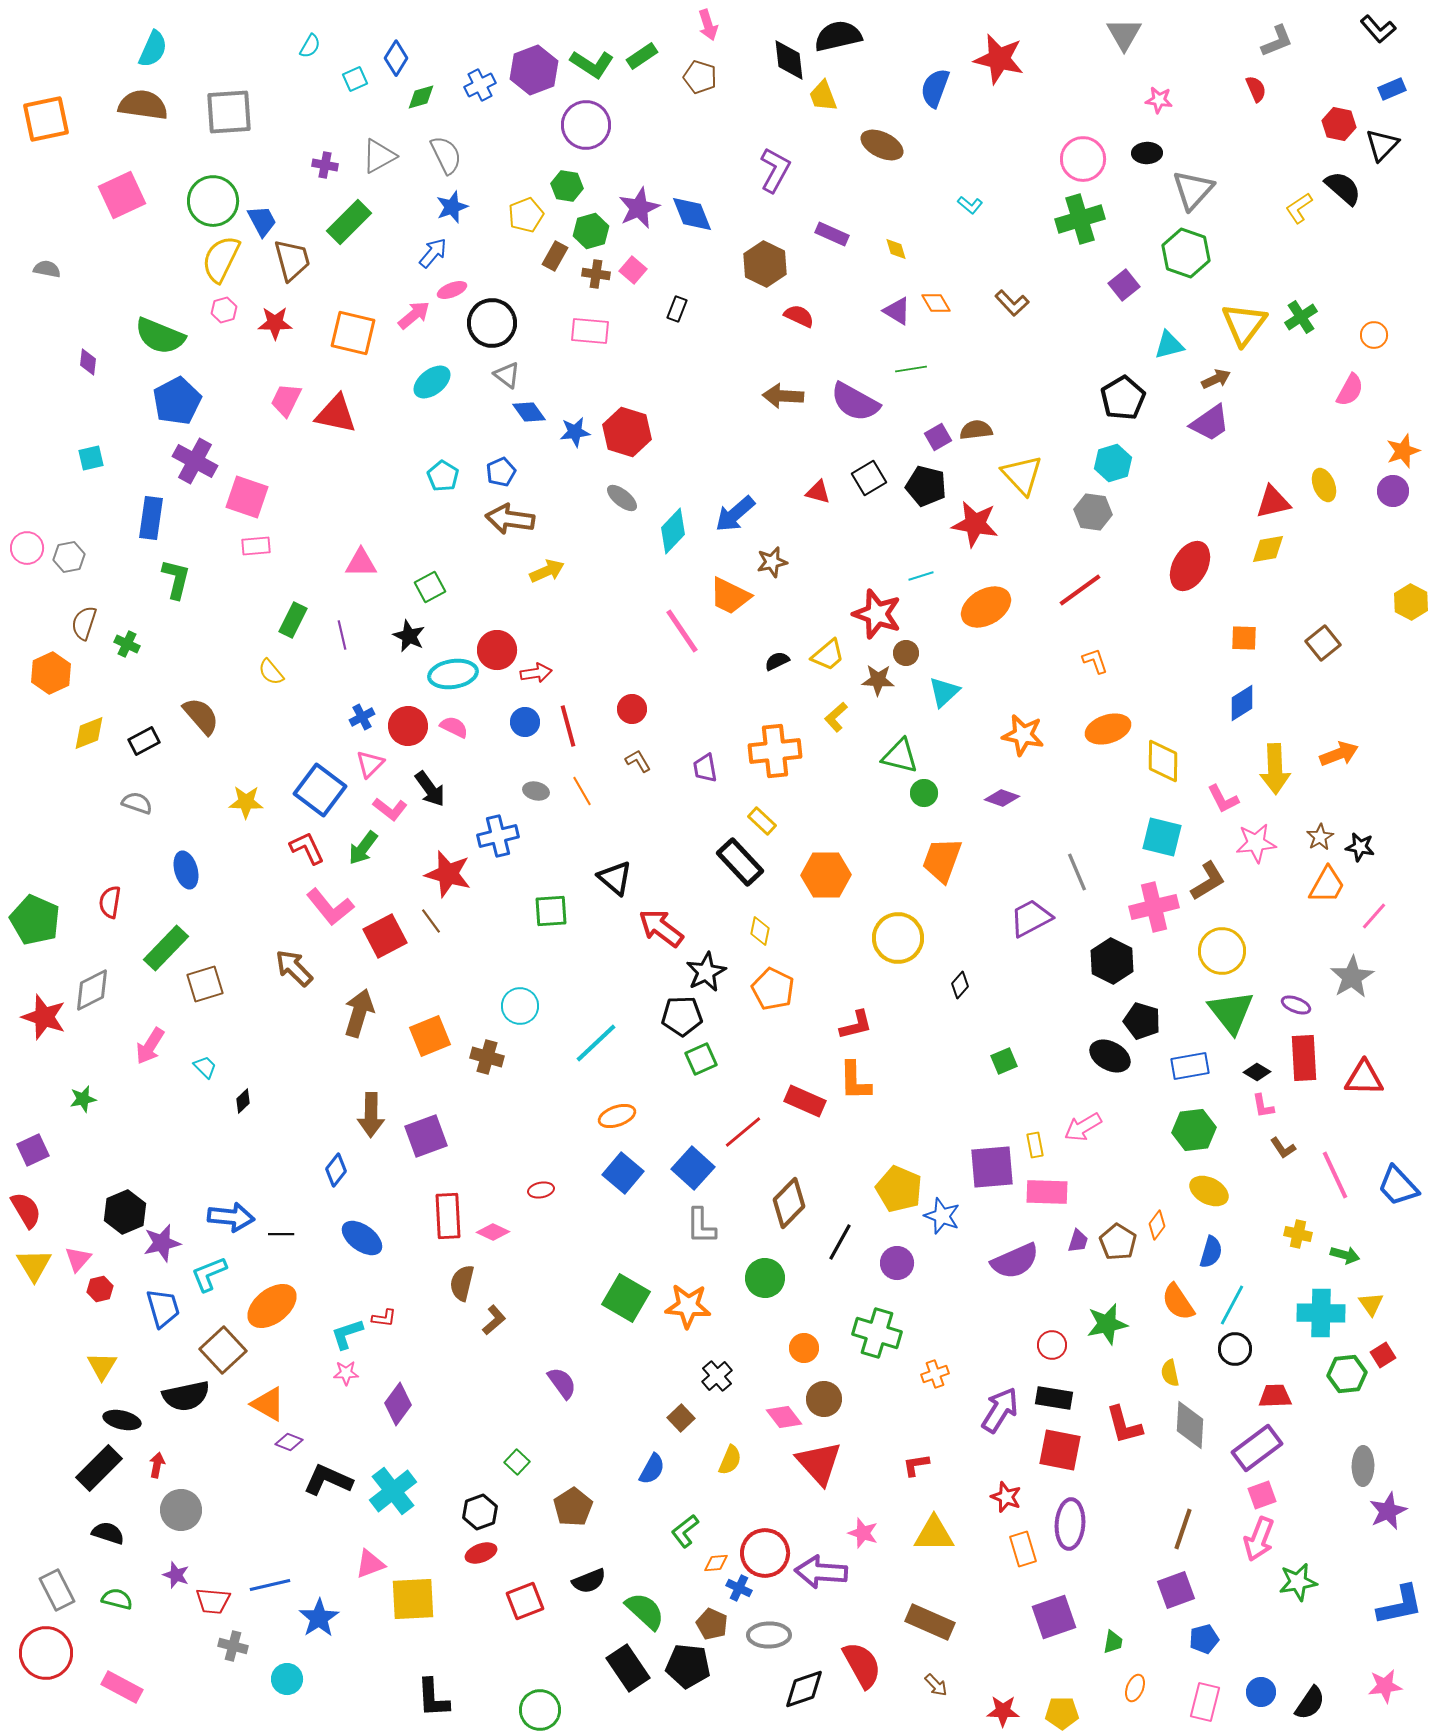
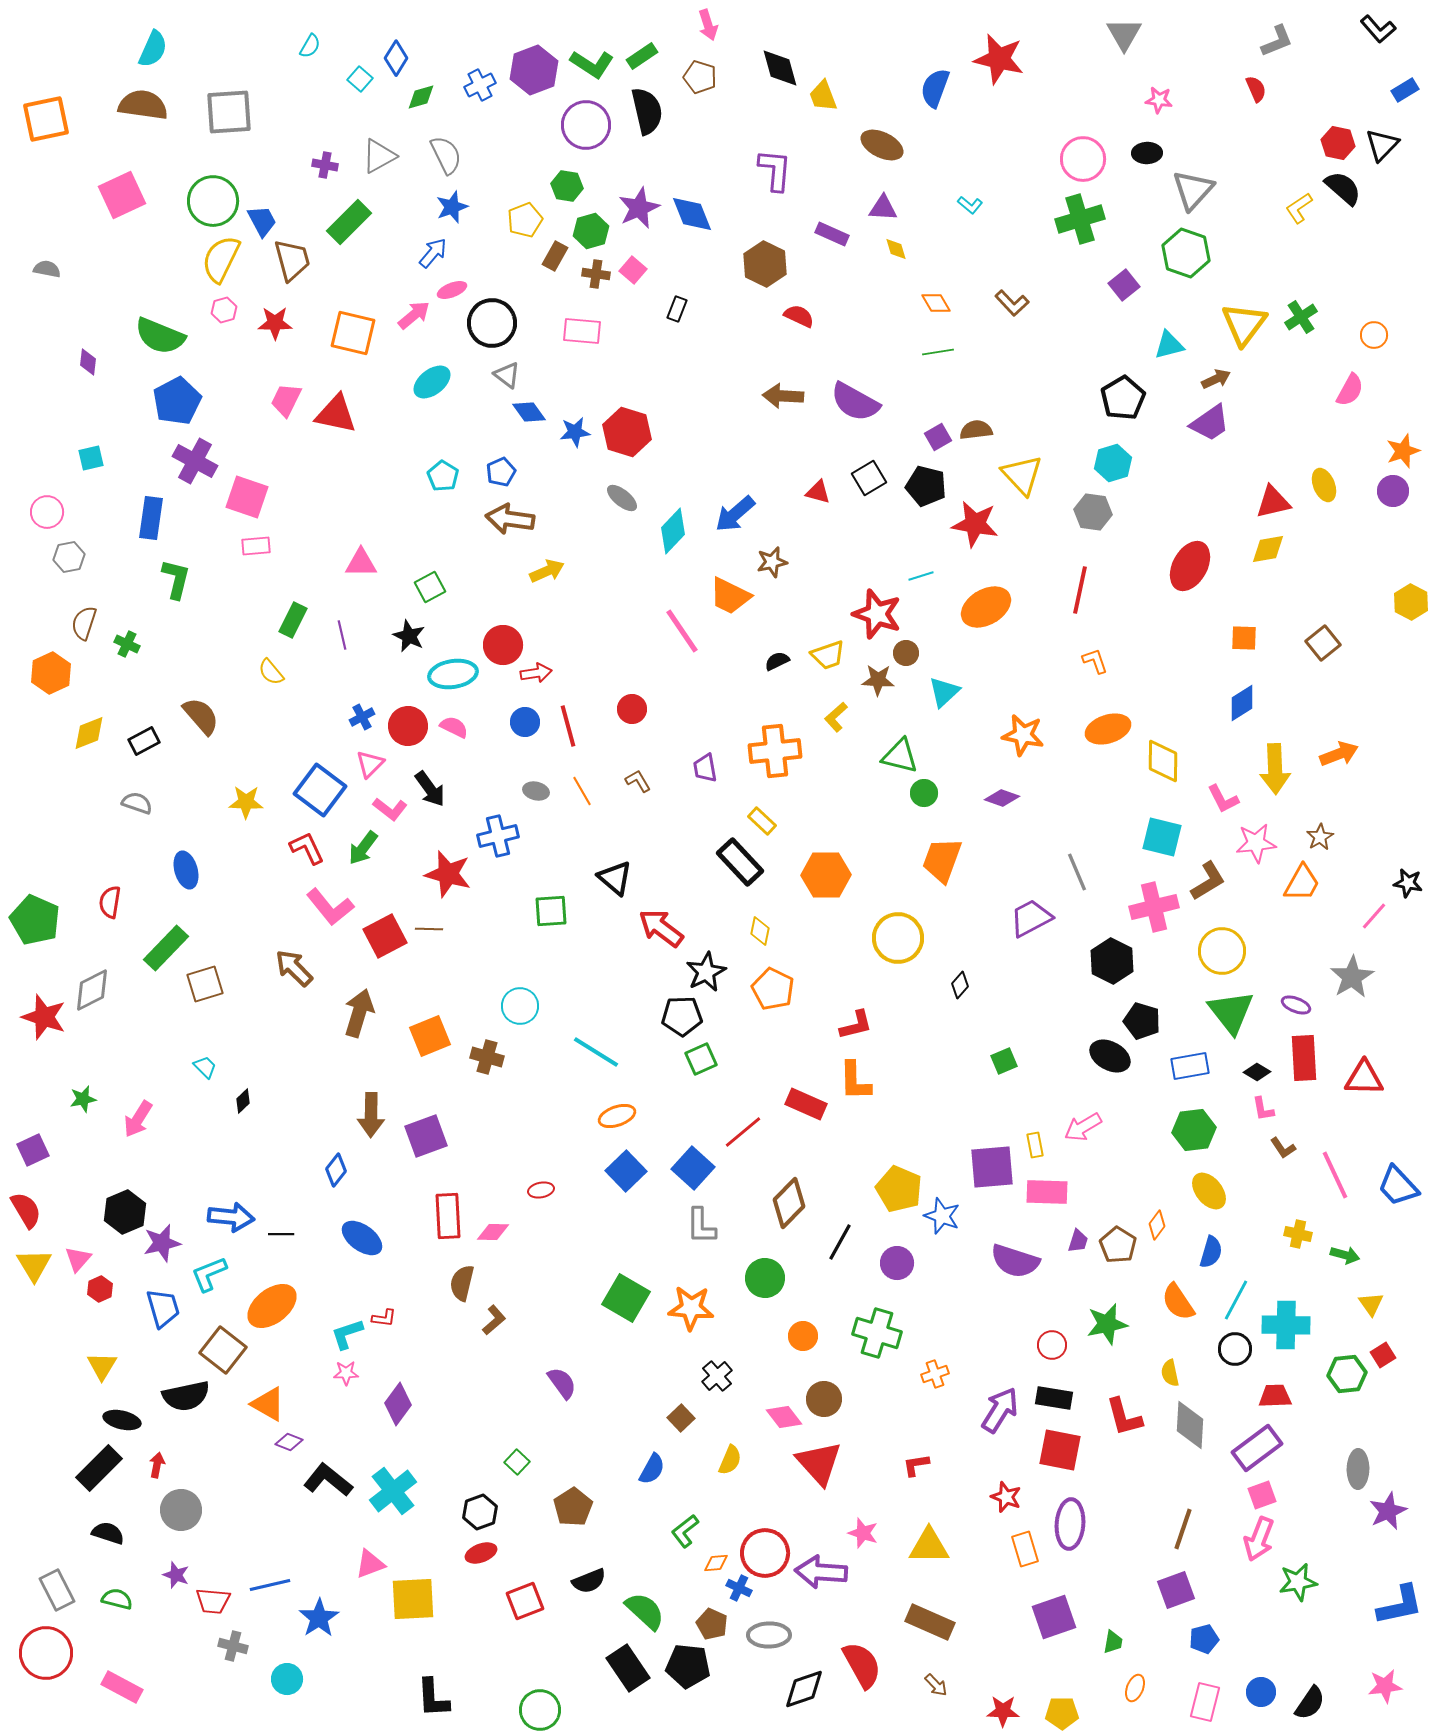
black semicircle at (838, 36): moved 191 px left, 75 px down; rotated 90 degrees clockwise
black diamond at (789, 60): moved 9 px left, 8 px down; rotated 9 degrees counterclockwise
cyan square at (355, 79): moved 5 px right; rotated 25 degrees counterclockwise
blue rectangle at (1392, 89): moved 13 px right, 1 px down; rotated 8 degrees counterclockwise
red hexagon at (1339, 124): moved 1 px left, 19 px down
purple L-shape at (775, 170): rotated 24 degrees counterclockwise
yellow pentagon at (526, 215): moved 1 px left, 5 px down
purple triangle at (897, 311): moved 14 px left, 103 px up; rotated 28 degrees counterclockwise
pink rectangle at (590, 331): moved 8 px left
green line at (911, 369): moved 27 px right, 17 px up
pink circle at (27, 548): moved 20 px right, 36 px up
red line at (1080, 590): rotated 42 degrees counterclockwise
red circle at (497, 650): moved 6 px right, 5 px up
yellow trapezoid at (828, 655): rotated 21 degrees clockwise
brown L-shape at (638, 761): moved 20 px down
black star at (1360, 847): moved 48 px right, 36 px down
orange trapezoid at (1327, 885): moved 25 px left, 2 px up
brown line at (431, 921): moved 2 px left, 8 px down; rotated 52 degrees counterclockwise
cyan line at (596, 1043): moved 9 px down; rotated 75 degrees clockwise
pink arrow at (150, 1046): moved 12 px left, 73 px down
red rectangle at (805, 1101): moved 1 px right, 3 px down
pink L-shape at (1263, 1106): moved 3 px down
blue square at (623, 1173): moved 3 px right, 2 px up; rotated 6 degrees clockwise
yellow ellipse at (1209, 1191): rotated 24 degrees clockwise
pink diamond at (493, 1232): rotated 24 degrees counterclockwise
brown pentagon at (1118, 1242): moved 3 px down
purple semicircle at (1015, 1261): rotated 42 degrees clockwise
red hexagon at (100, 1289): rotated 10 degrees counterclockwise
cyan line at (1232, 1305): moved 4 px right, 5 px up
orange star at (688, 1306): moved 3 px right, 2 px down
cyan cross at (1321, 1313): moved 35 px left, 12 px down
orange circle at (804, 1348): moved 1 px left, 12 px up
brown square at (223, 1350): rotated 9 degrees counterclockwise
red L-shape at (1124, 1425): moved 8 px up
gray ellipse at (1363, 1466): moved 5 px left, 3 px down
black L-shape at (328, 1480): rotated 15 degrees clockwise
yellow triangle at (934, 1534): moved 5 px left, 12 px down
orange rectangle at (1023, 1549): moved 2 px right
